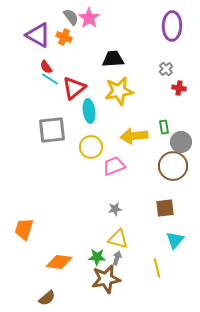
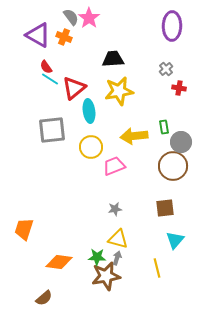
brown star: moved 3 px up
brown semicircle: moved 3 px left
